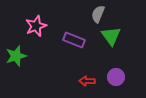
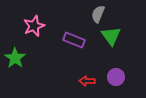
pink star: moved 2 px left
green star: moved 1 px left, 2 px down; rotated 20 degrees counterclockwise
